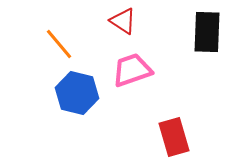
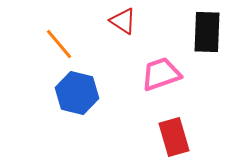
pink trapezoid: moved 29 px right, 4 px down
